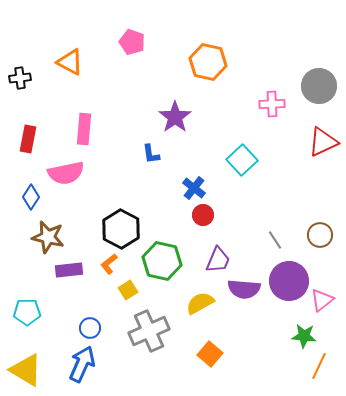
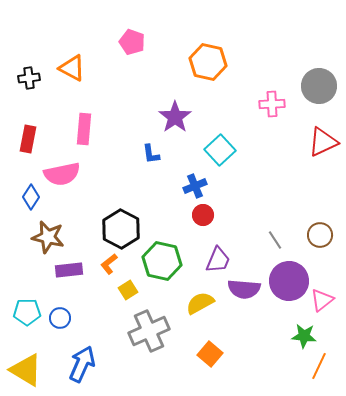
orange triangle: moved 2 px right, 6 px down
black cross: moved 9 px right
cyan square: moved 22 px left, 10 px up
pink semicircle: moved 4 px left, 1 px down
blue cross: moved 1 px right, 2 px up; rotated 30 degrees clockwise
blue circle: moved 30 px left, 10 px up
